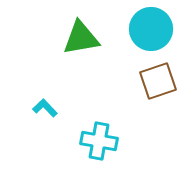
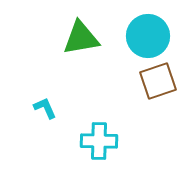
cyan circle: moved 3 px left, 7 px down
cyan L-shape: rotated 20 degrees clockwise
cyan cross: rotated 9 degrees counterclockwise
